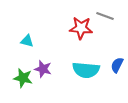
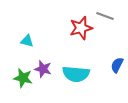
red star: rotated 20 degrees counterclockwise
cyan semicircle: moved 10 px left, 4 px down
